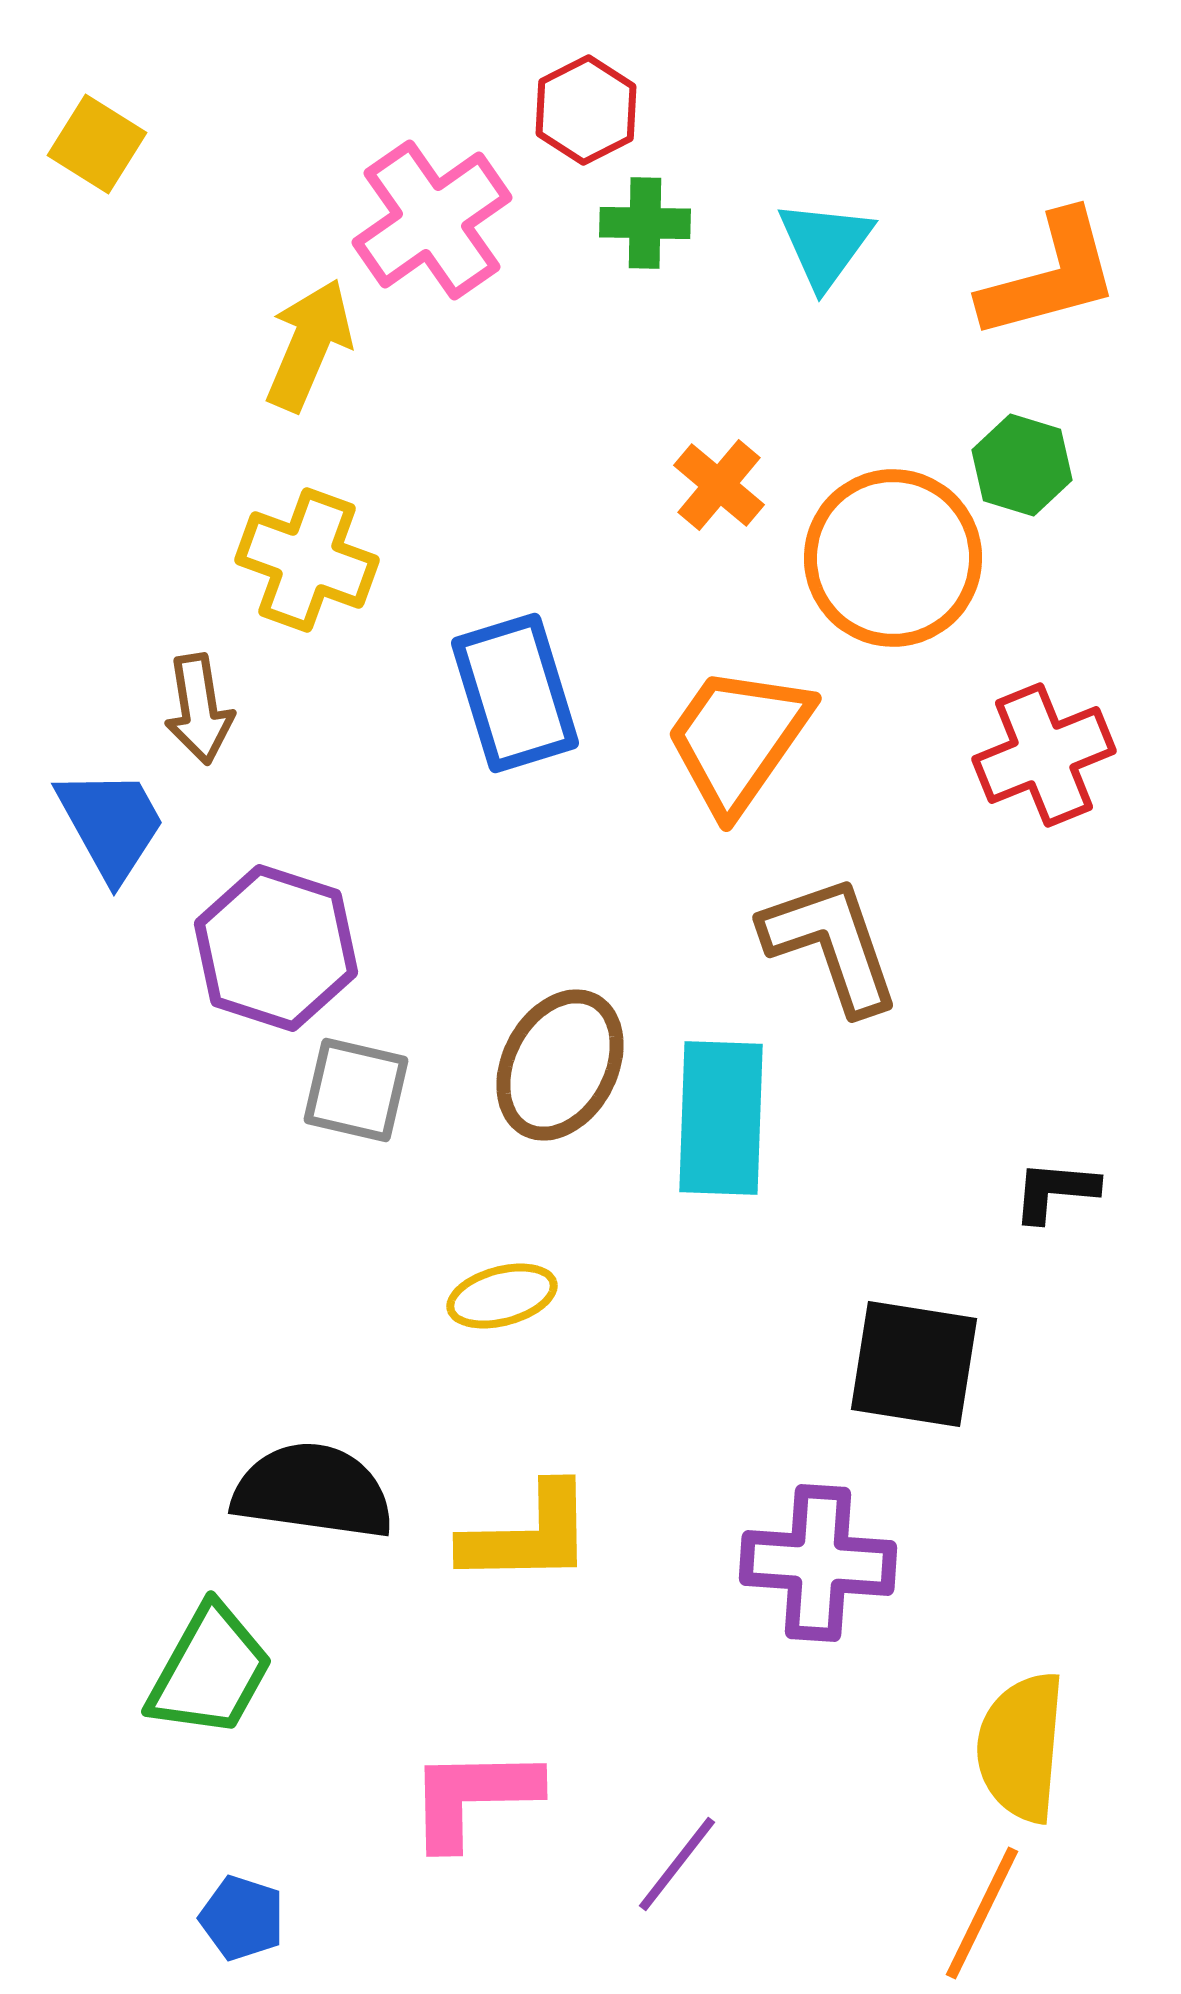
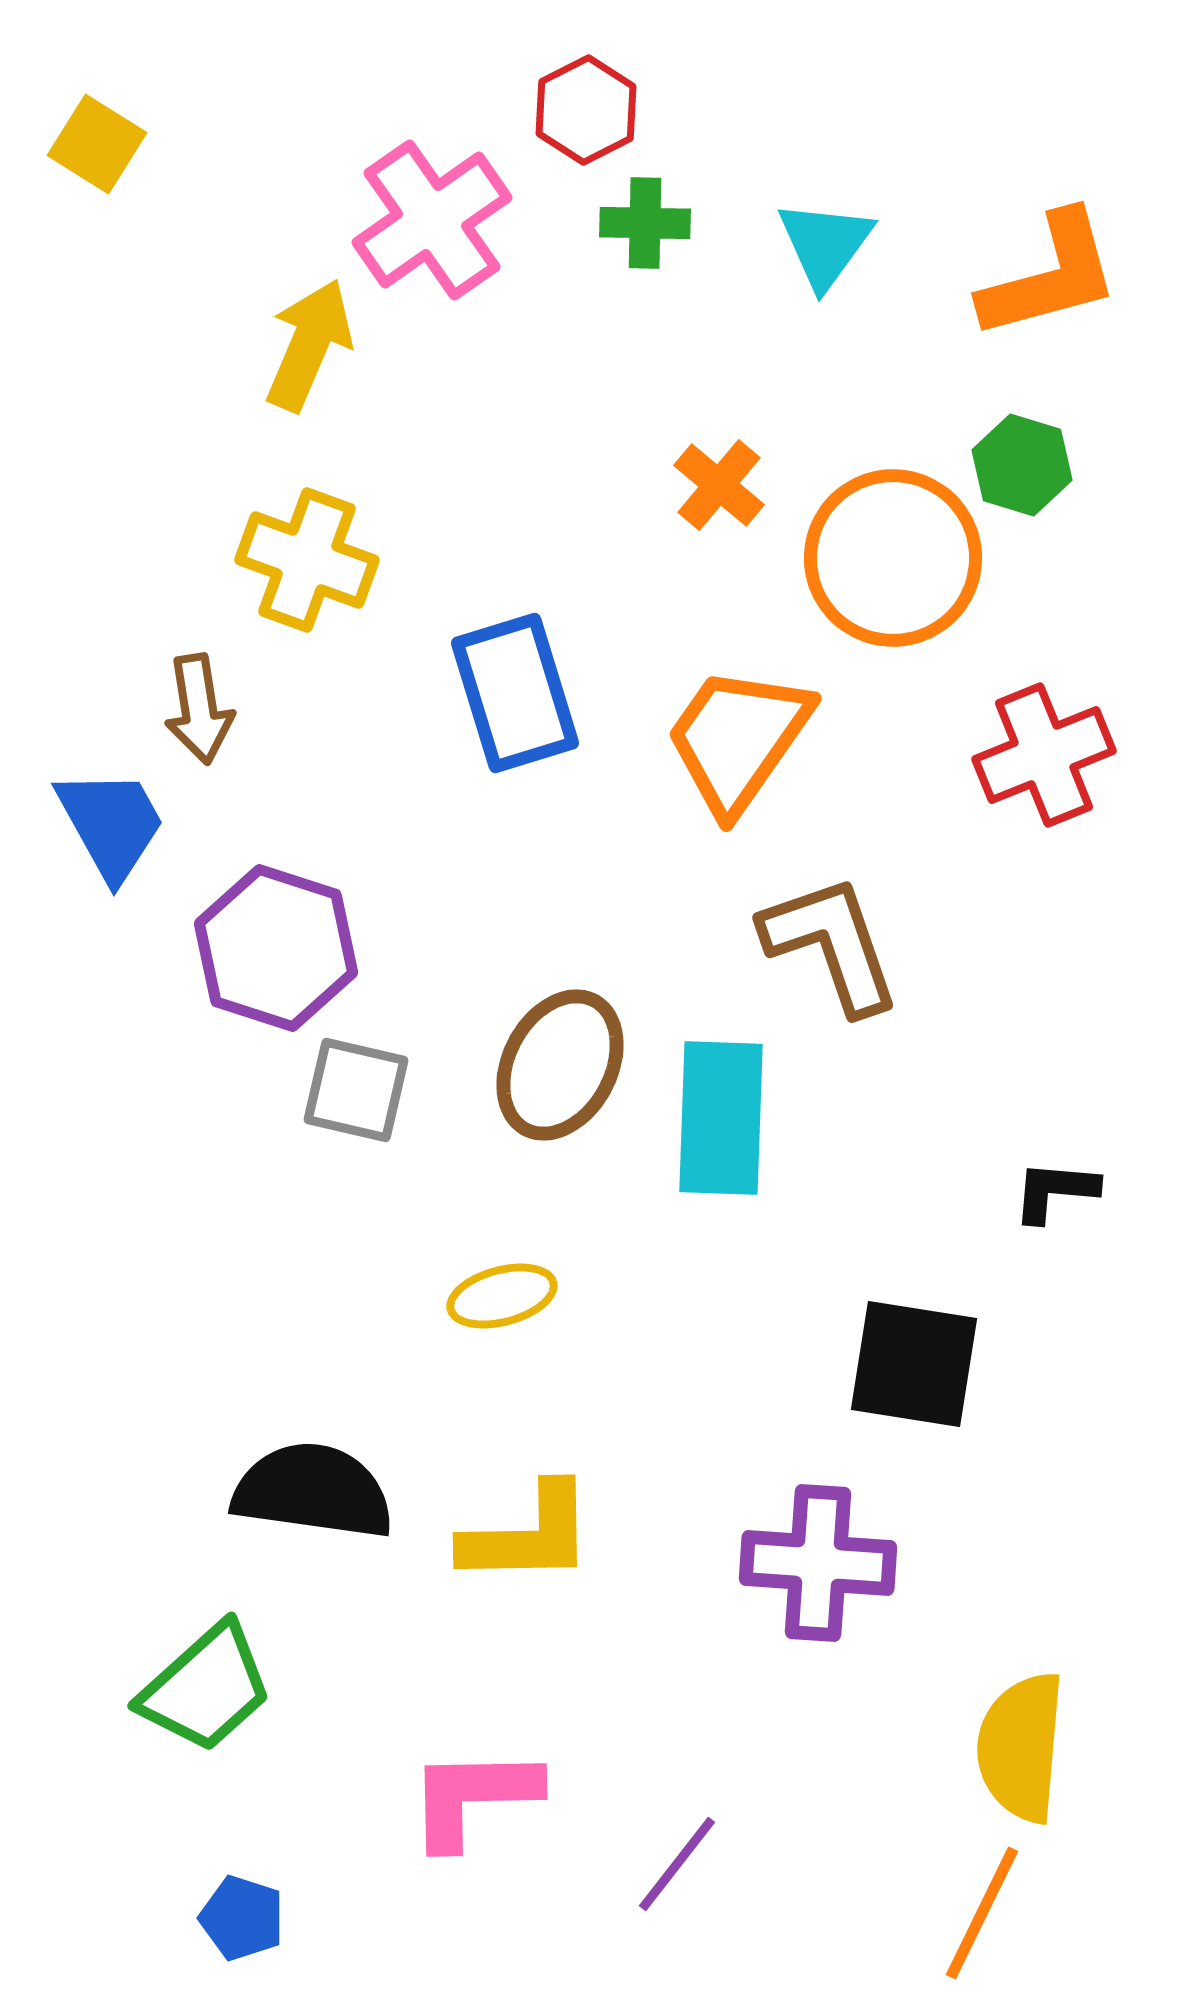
green trapezoid: moved 4 px left, 17 px down; rotated 19 degrees clockwise
